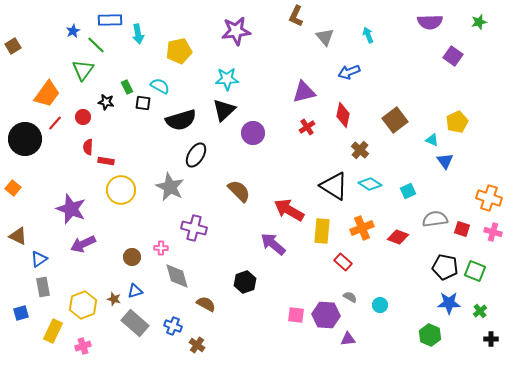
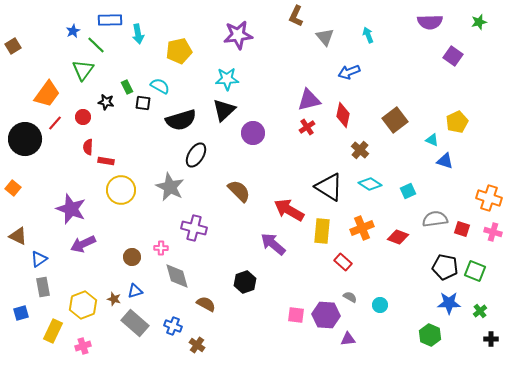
purple star at (236, 31): moved 2 px right, 4 px down
purple triangle at (304, 92): moved 5 px right, 8 px down
blue triangle at (445, 161): rotated 36 degrees counterclockwise
black triangle at (334, 186): moved 5 px left, 1 px down
